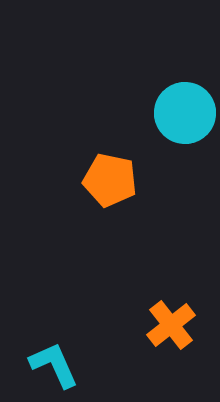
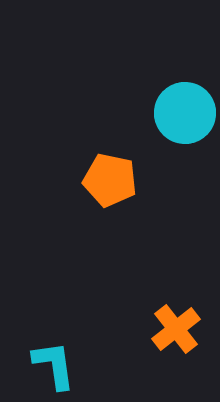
orange cross: moved 5 px right, 4 px down
cyan L-shape: rotated 16 degrees clockwise
